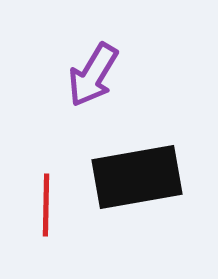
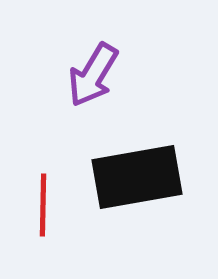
red line: moved 3 px left
